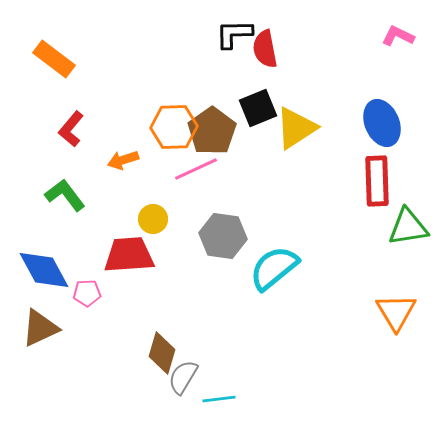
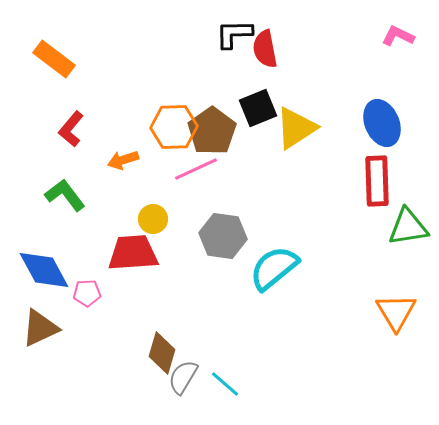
red trapezoid: moved 4 px right, 2 px up
cyan line: moved 6 px right, 15 px up; rotated 48 degrees clockwise
